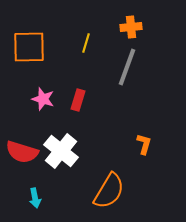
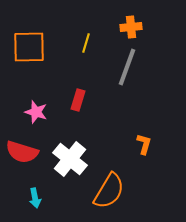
pink star: moved 7 px left, 13 px down
white cross: moved 9 px right, 8 px down
